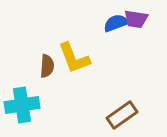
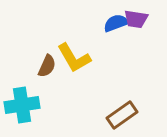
yellow L-shape: rotated 9 degrees counterclockwise
brown semicircle: rotated 20 degrees clockwise
